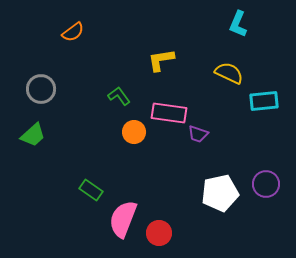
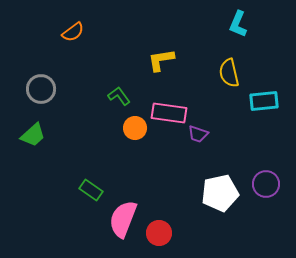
yellow semicircle: rotated 128 degrees counterclockwise
orange circle: moved 1 px right, 4 px up
